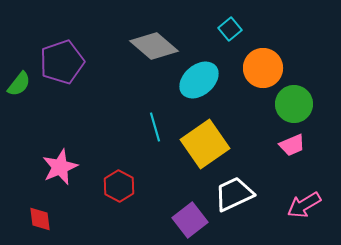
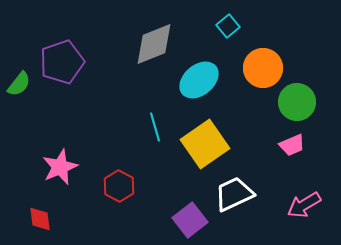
cyan square: moved 2 px left, 3 px up
gray diamond: moved 2 px up; rotated 63 degrees counterclockwise
green circle: moved 3 px right, 2 px up
